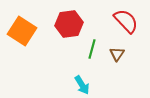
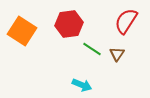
red semicircle: rotated 104 degrees counterclockwise
green line: rotated 72 degrees counterclockwise
cyan arrow: rotated 36 degrees counterclockwise
